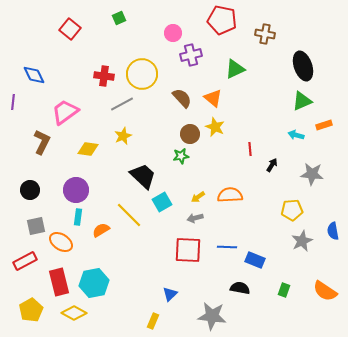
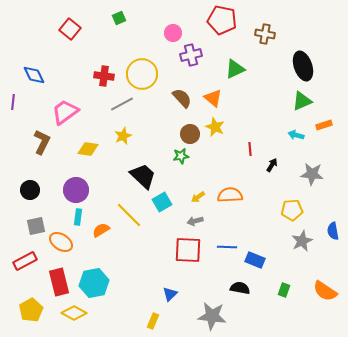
gray arrow at (195, 218): moved 3 px down
